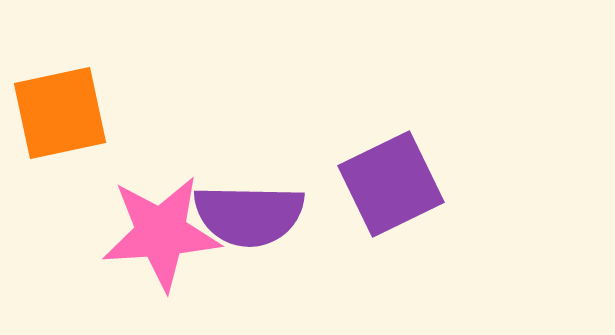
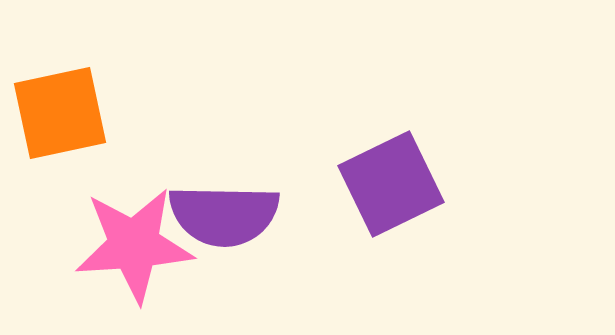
purple semicircle: moved 25 px left
pink star: moved 27 px left, 12 px down
